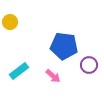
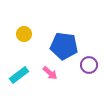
yellow circle: moved 14 px right, 12 px down
cyan rectangle: moved 4 px down
pink arrow: moved 3 px left, 3 px up
